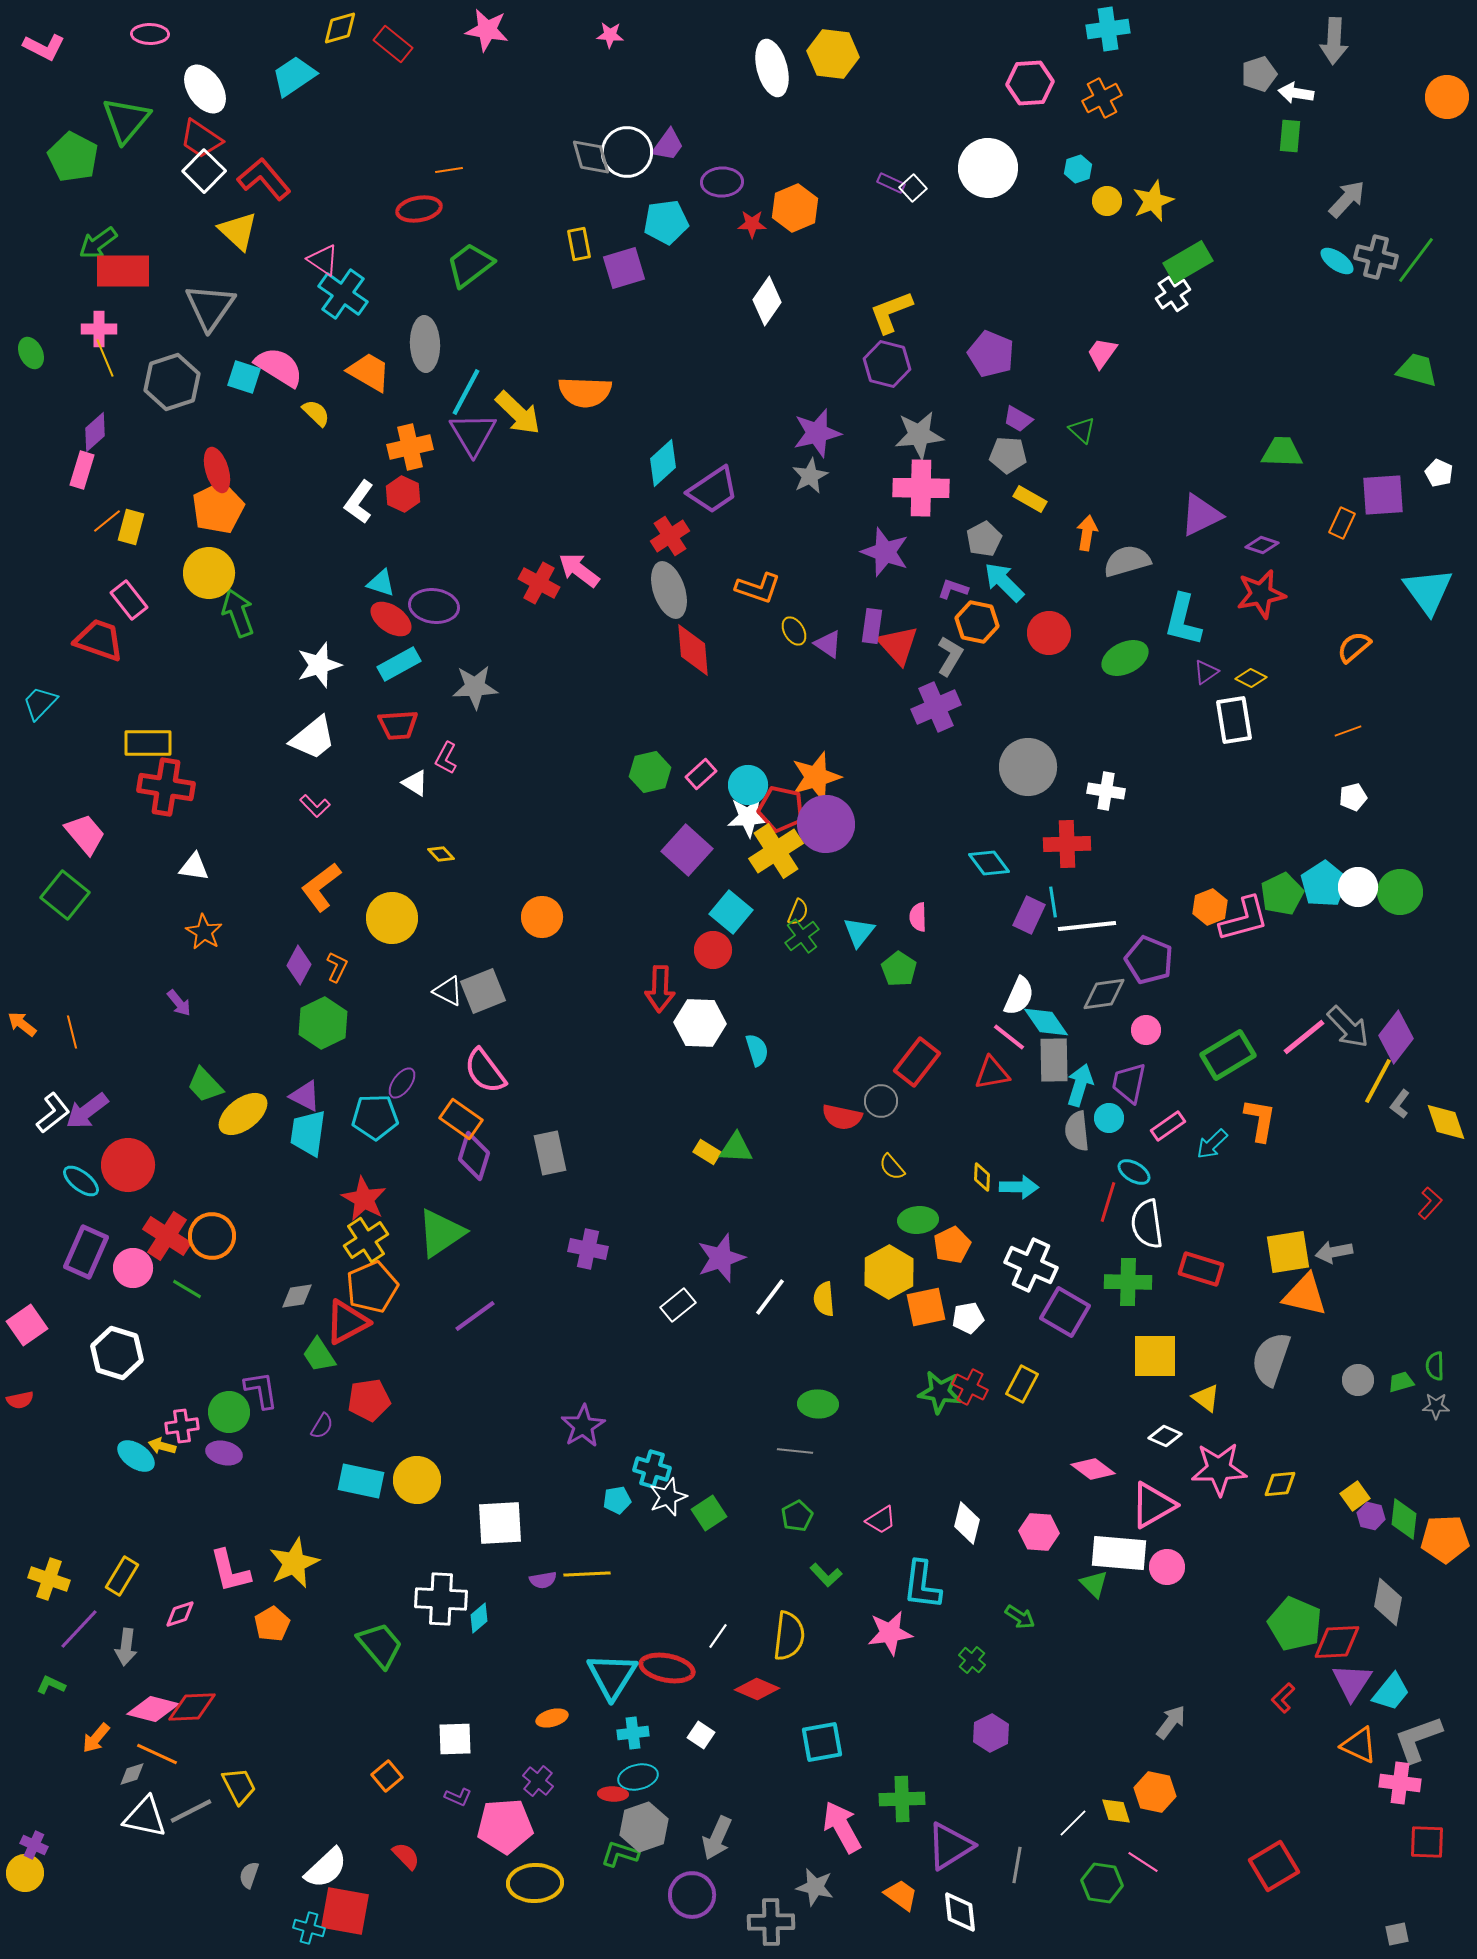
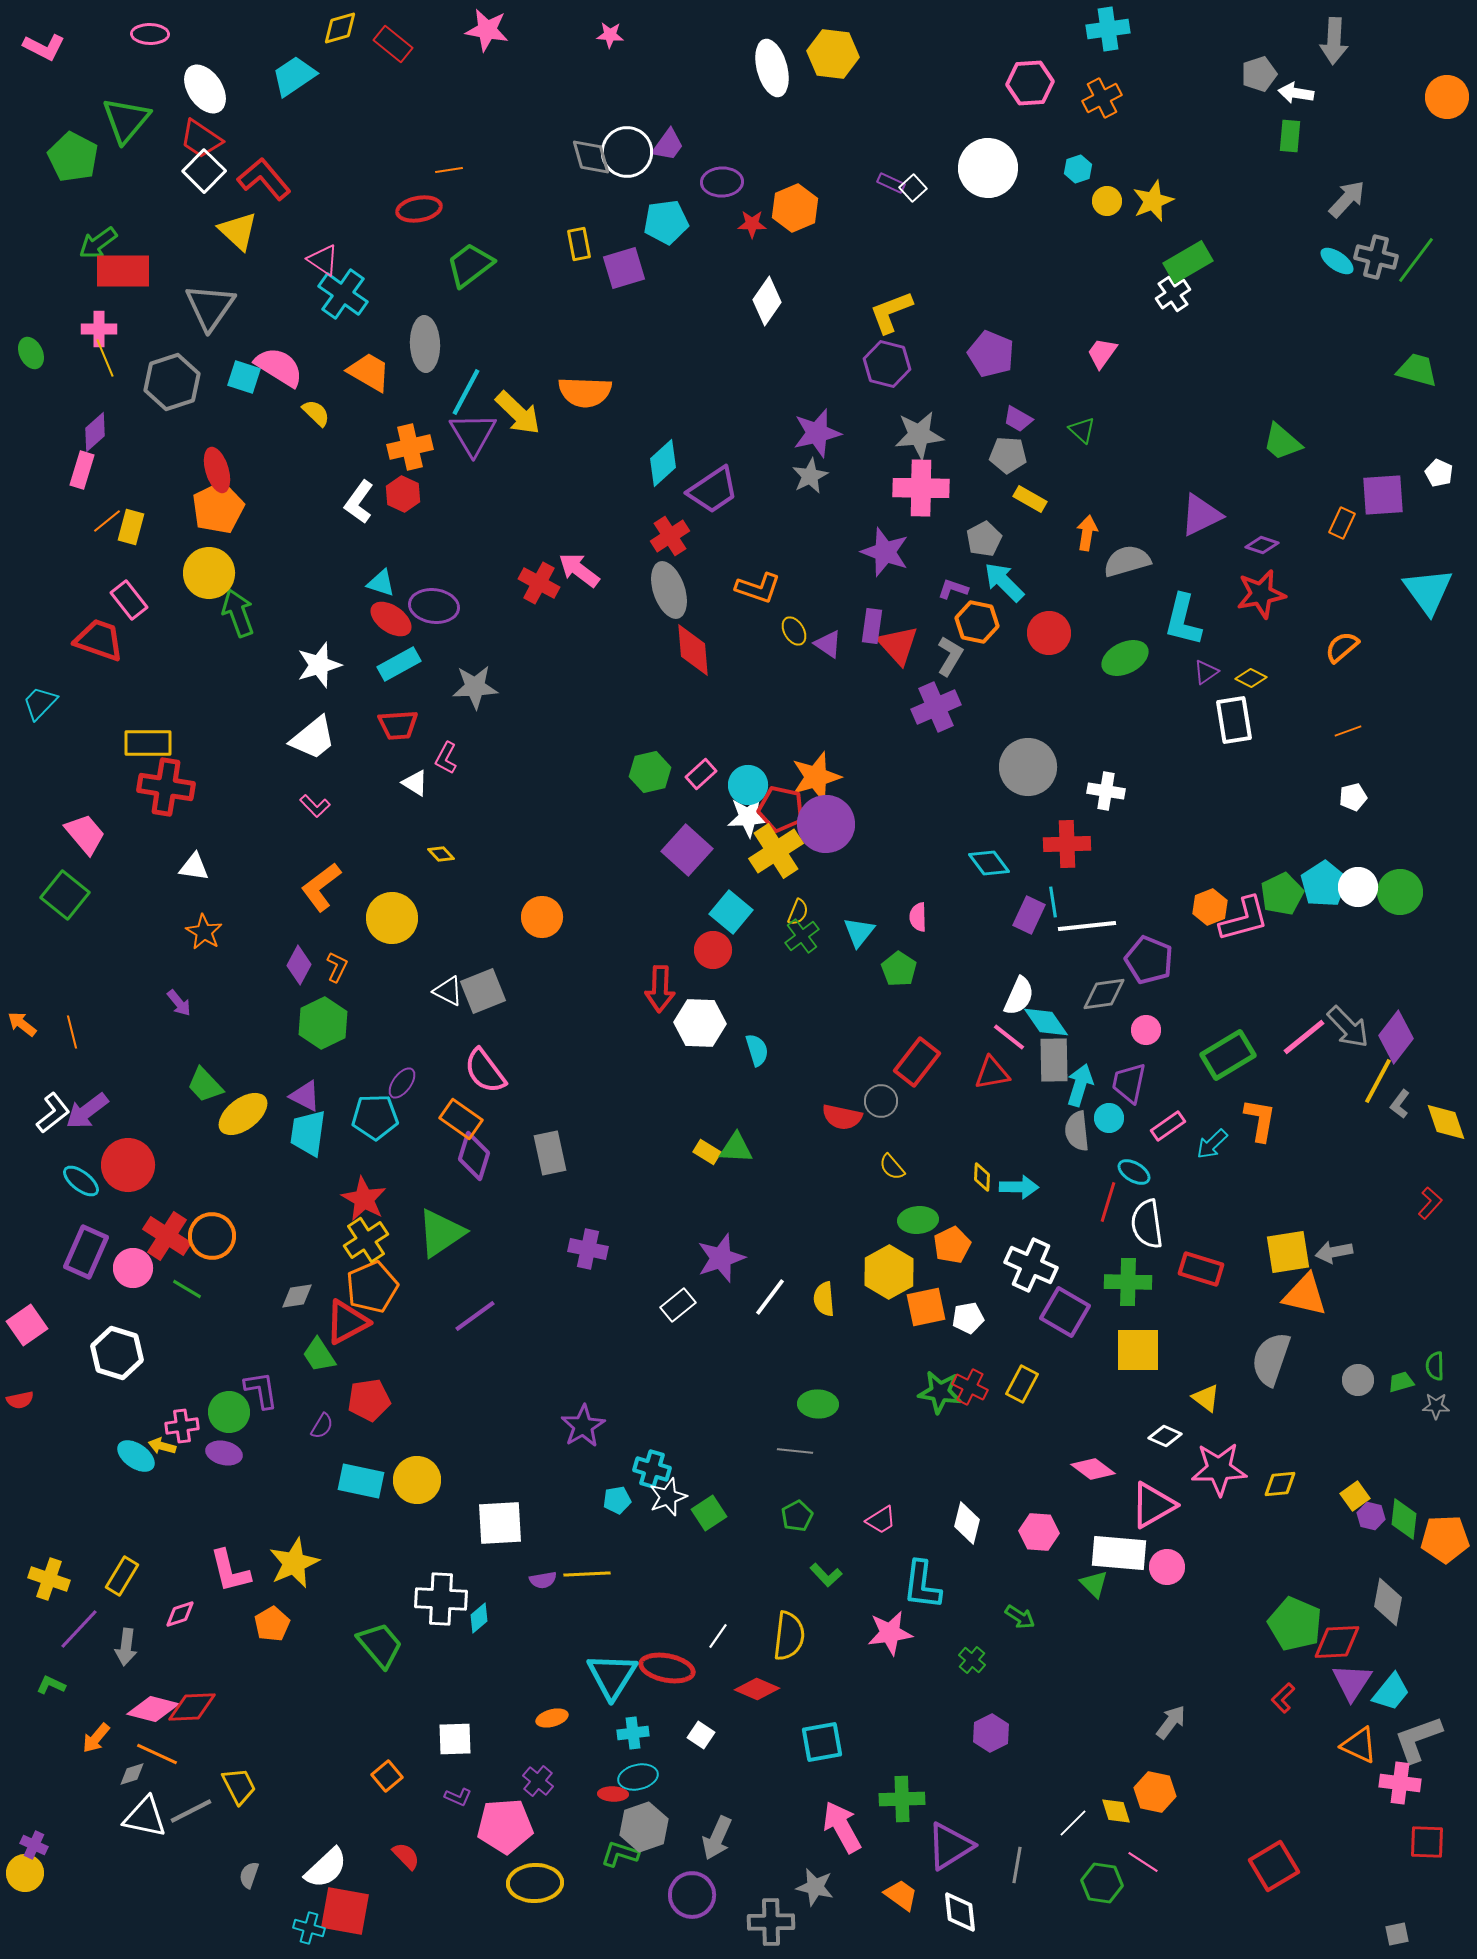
green trapezoid at (1282, 452): moved 10 px up; rotated 141 degrees counterclockwise
orange semicircle at (1354, 647): moved 12 px left
yellow square at (1155, 1356): moved 17 px left, 6 px up
